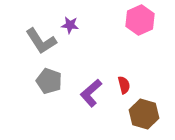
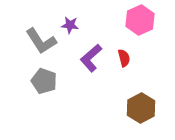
gray pentagon: moved 5 px left
red semicircle: moved 27 px up
purple L-shape: moved 35 px up
brown hexagon: moved 3 px left, 6 px up; rotated 16 degrees clockwise
